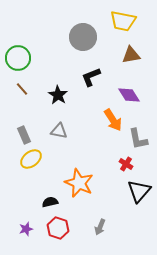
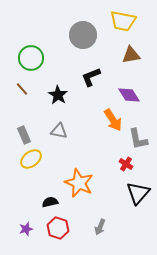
gray circle: moved 2 px up
green circle: moved 13 px right
black triangle: moved 1 px left, 2 px down
